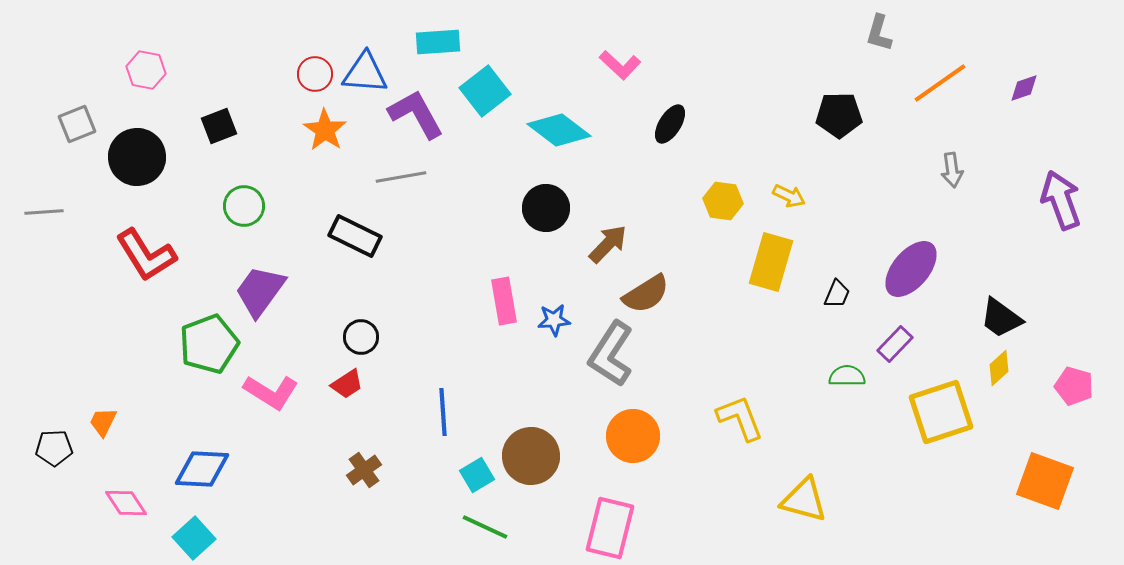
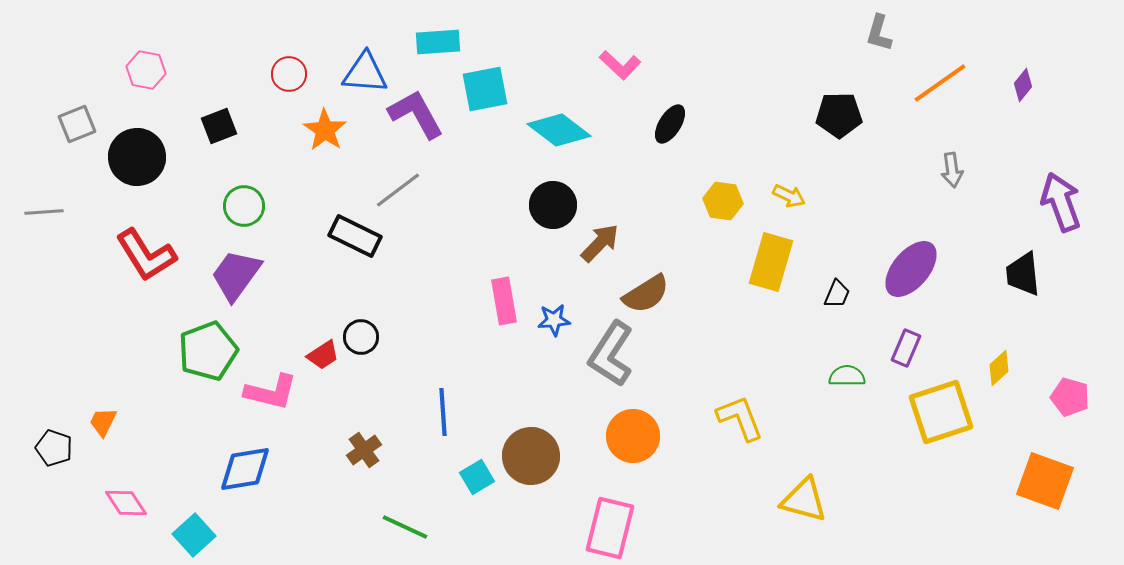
red circle at (315, 74): moved 26 px left
purple diamond at (1024, 88): moved 1 px left, 3 px up; rotated 32 degrees counterclockwise
cyan square at (485, 91): moved 2 px up; rotated 27 degrees clockwise
gray line at (401, 177): moved 3 px left, 13 px down; rotated 27 degrees counterclockwise
purple arrow at (1061, 200): moved 2 px down
black circle at (546, 208): moved 7 px right, 3 px up
brown arrow at (608, 244): moved 8 px left, 1 px up
purple trapezoid at (260, 291): moved 24 px left, 16 px up
black trapezoid at (1001, 318): moved 22 px right, 44 px up; rotated 48 degrees clockwise
green pentagon at (209, 344): moved 1 px left, 7 px down
purple rectangle at (895, 344): moved 11 px right, 4 px down; rotated 21 degrees counterclockwise
red trapezoid at (347, 384): moved 24 px left, 29 px up
pink pentagon at (1074, 386): moved 4 px left, 11 px down
pink L-shape at (271, 392): rotated 18 degrees counterclockwise
black pentagon at (54, 448): rotated 21 degrees clockwise
blue diamond at (202, 469): moved 43 px right; rotated 12 degrees counterclockwise
brown cross at (364, 470): moved 20 px up
cyan square at (477, 475): moved 2 px down
green line at (485, 527): moved 80 px left
cyan square at (194, 538): moved 3 px up
